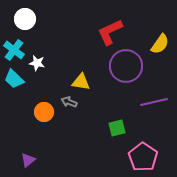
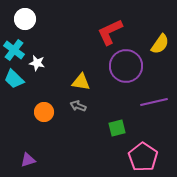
gray arrow: moved 9 px right, 4 px down
purple triangle: rotated 21 degrees clockwise
